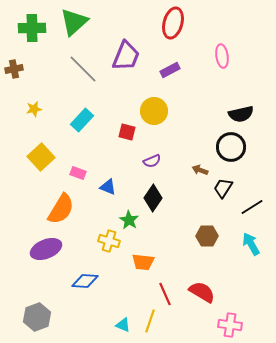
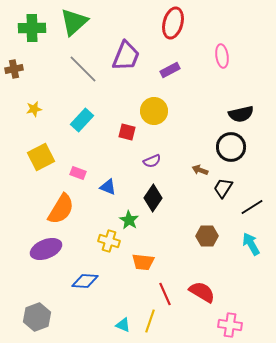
yellow square: rotated 16 degrees clockwise
